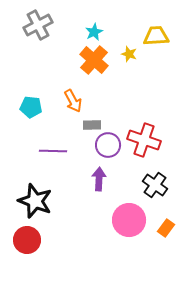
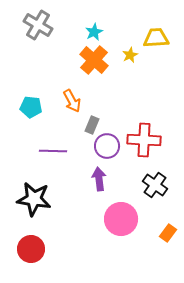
gray cross: rotated 32 degrees counterclockwise
yellow trapezoid: moved 2 px down
yellow star: moved 1 px right, 1 px down; rotated 28 degrees clockwise
orange arrow: moved 1 px left
gray rectangle: rotated 66 degrees counterclockwise
red cross: rotated 16 degrees counterclockwise
purple circle: moved 1 px left, 1 px down
purple arrow: rotated 10 degrees counterclockwise
black star: moved 1 px left, 2 px up; rotated 12 degrees counterclockwise
pink circle: moved 8 px left, 1 px up
orange rectangle: moved 2 px right, 5 px down
red circle: moved 4 px right, 9 px down
